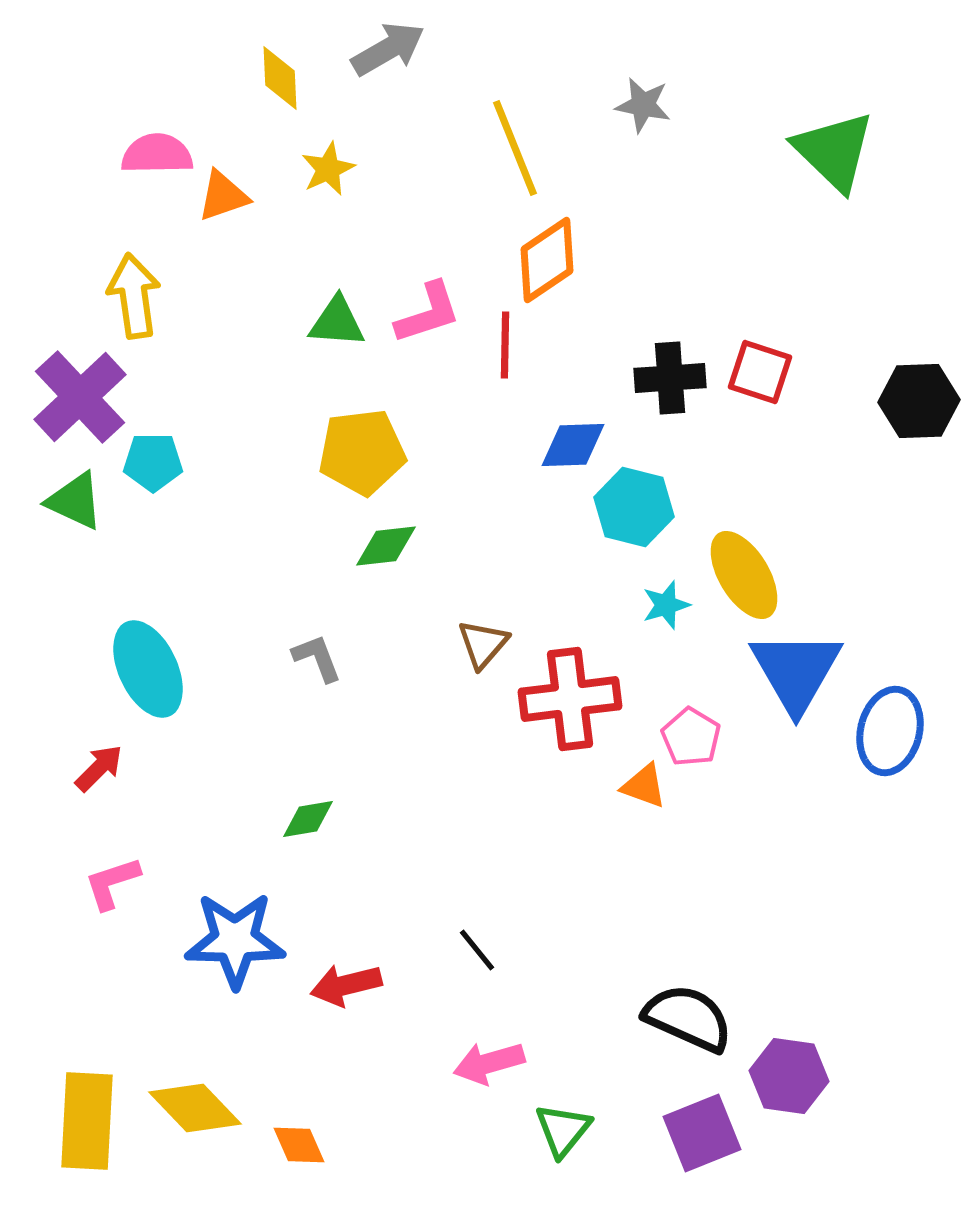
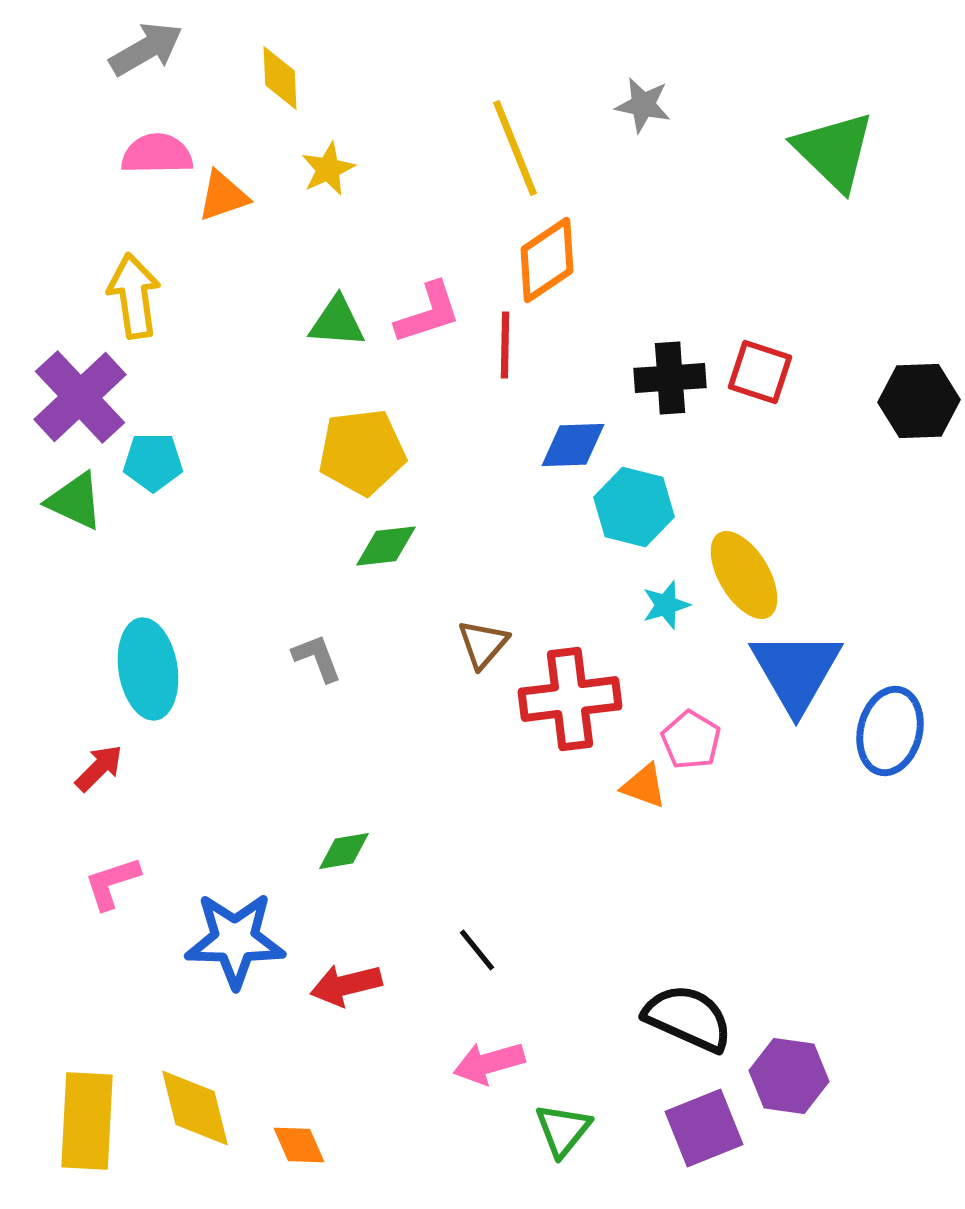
gray arrow at (388, 49): moved 242 px left
cyan ellipse at (148, 669): rotated 16 degrees clockwise
pink pentagon at (691, 737): moved 3 px down
green diamond at (308, 819): moved 36 px right, 32 px down
yellow diamond at (195, 1108): rotated 30 degrees clockwise
purple square at (702, 1133): moved 2 px right, 5 px up
